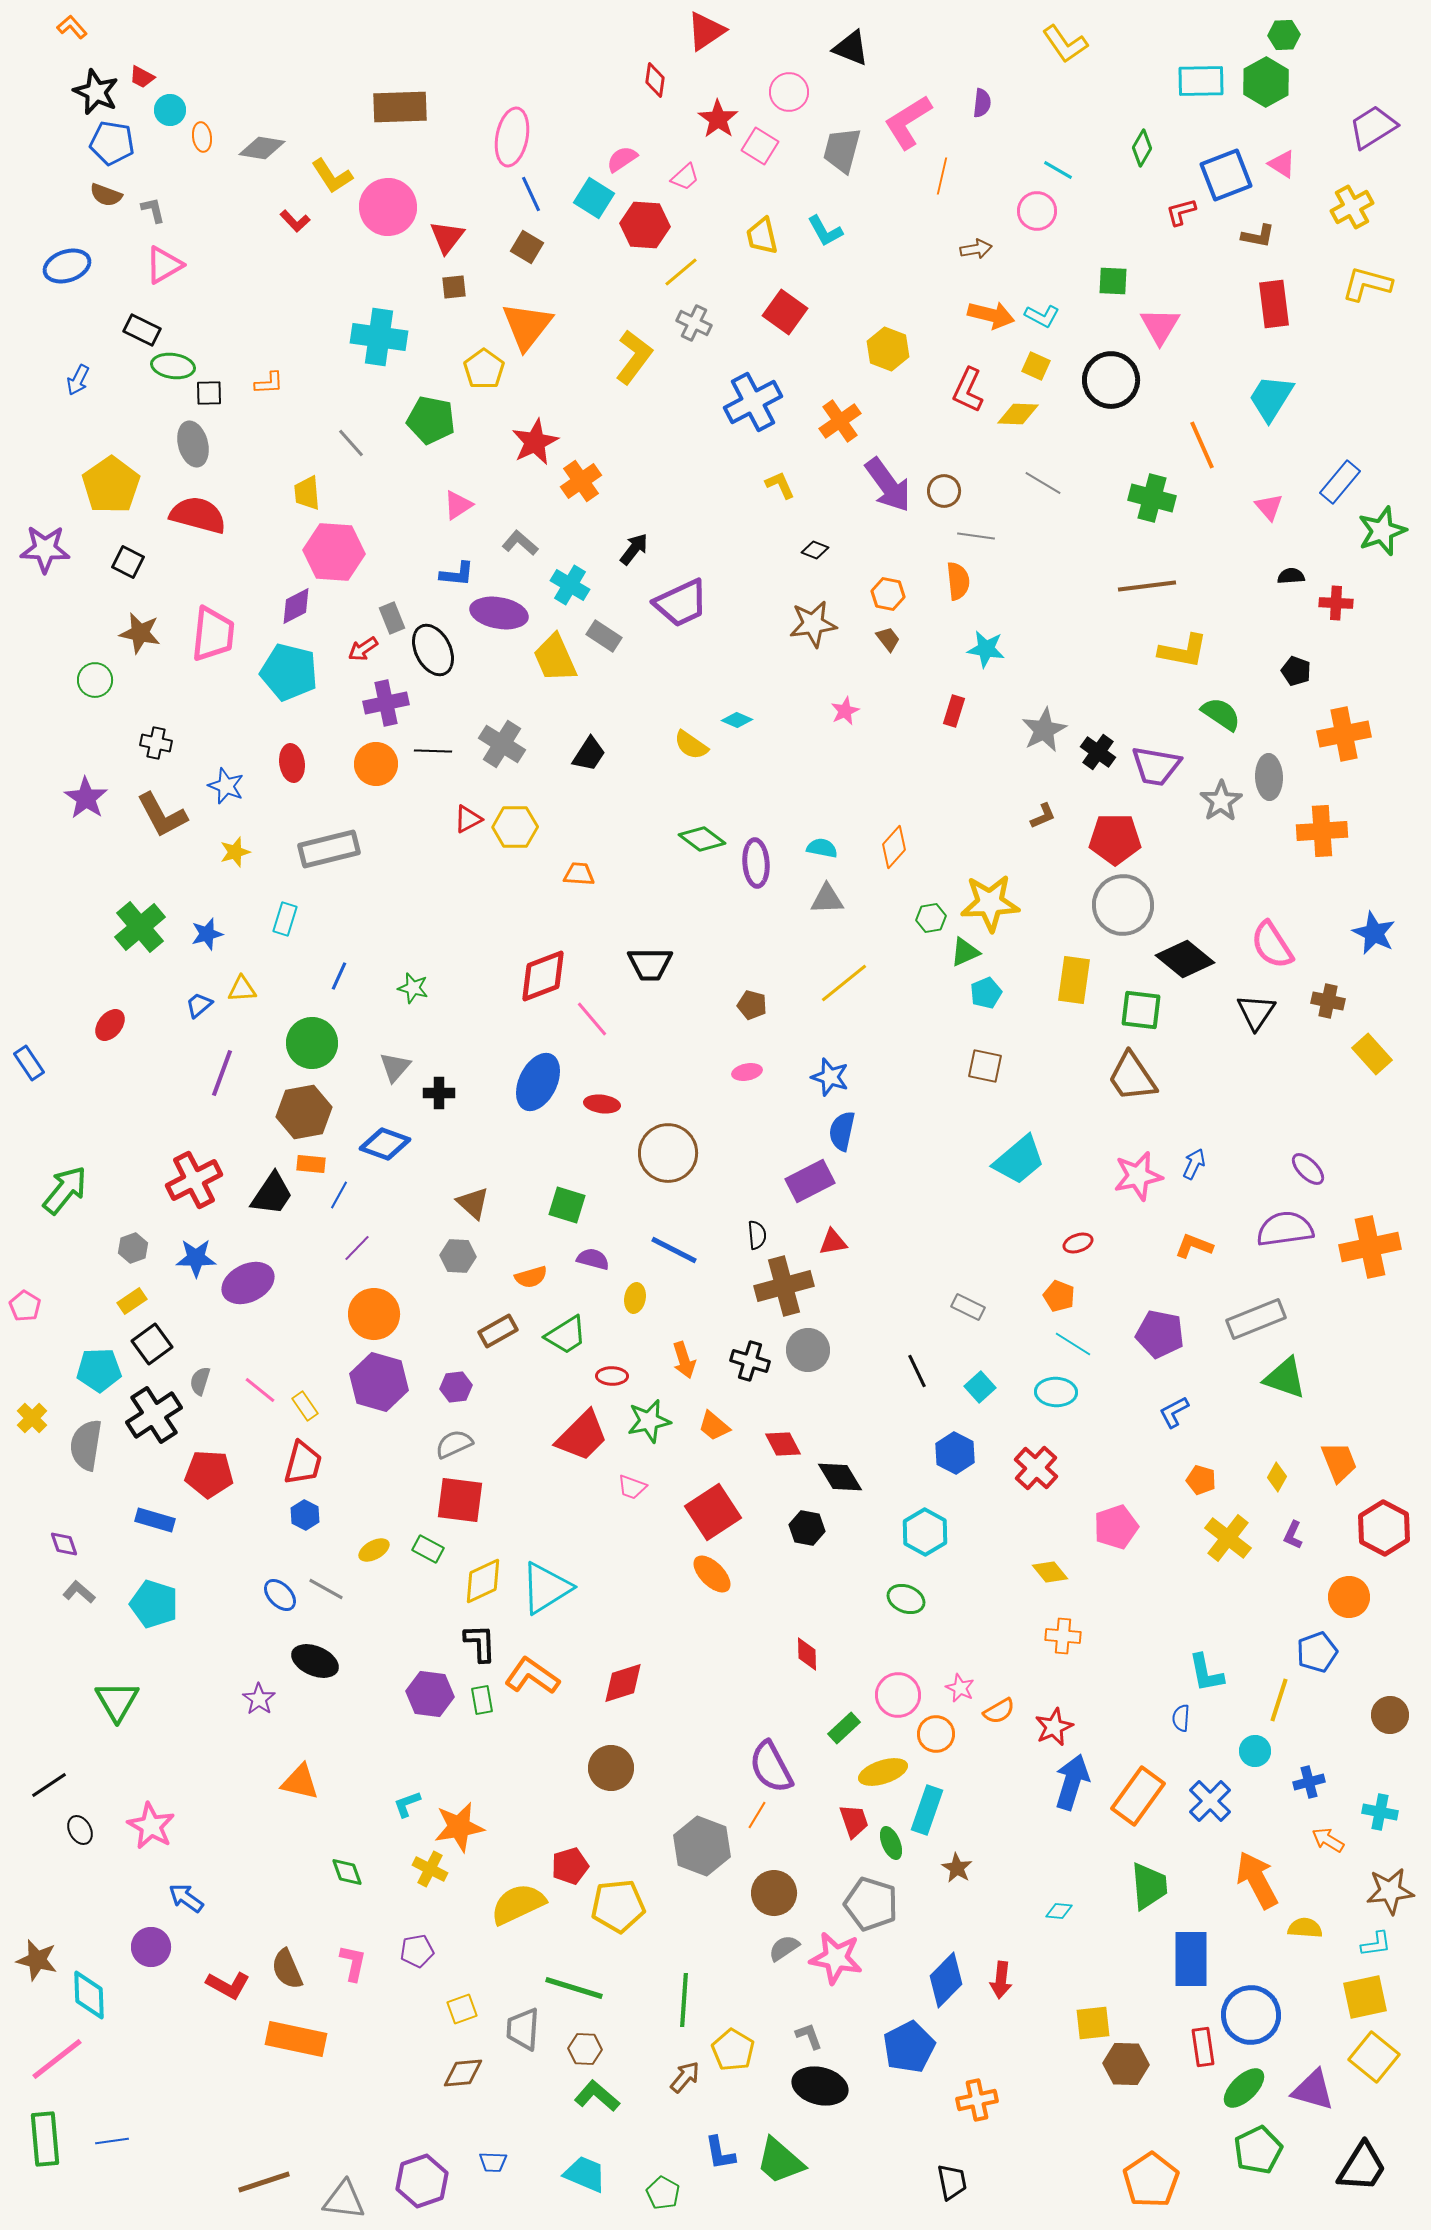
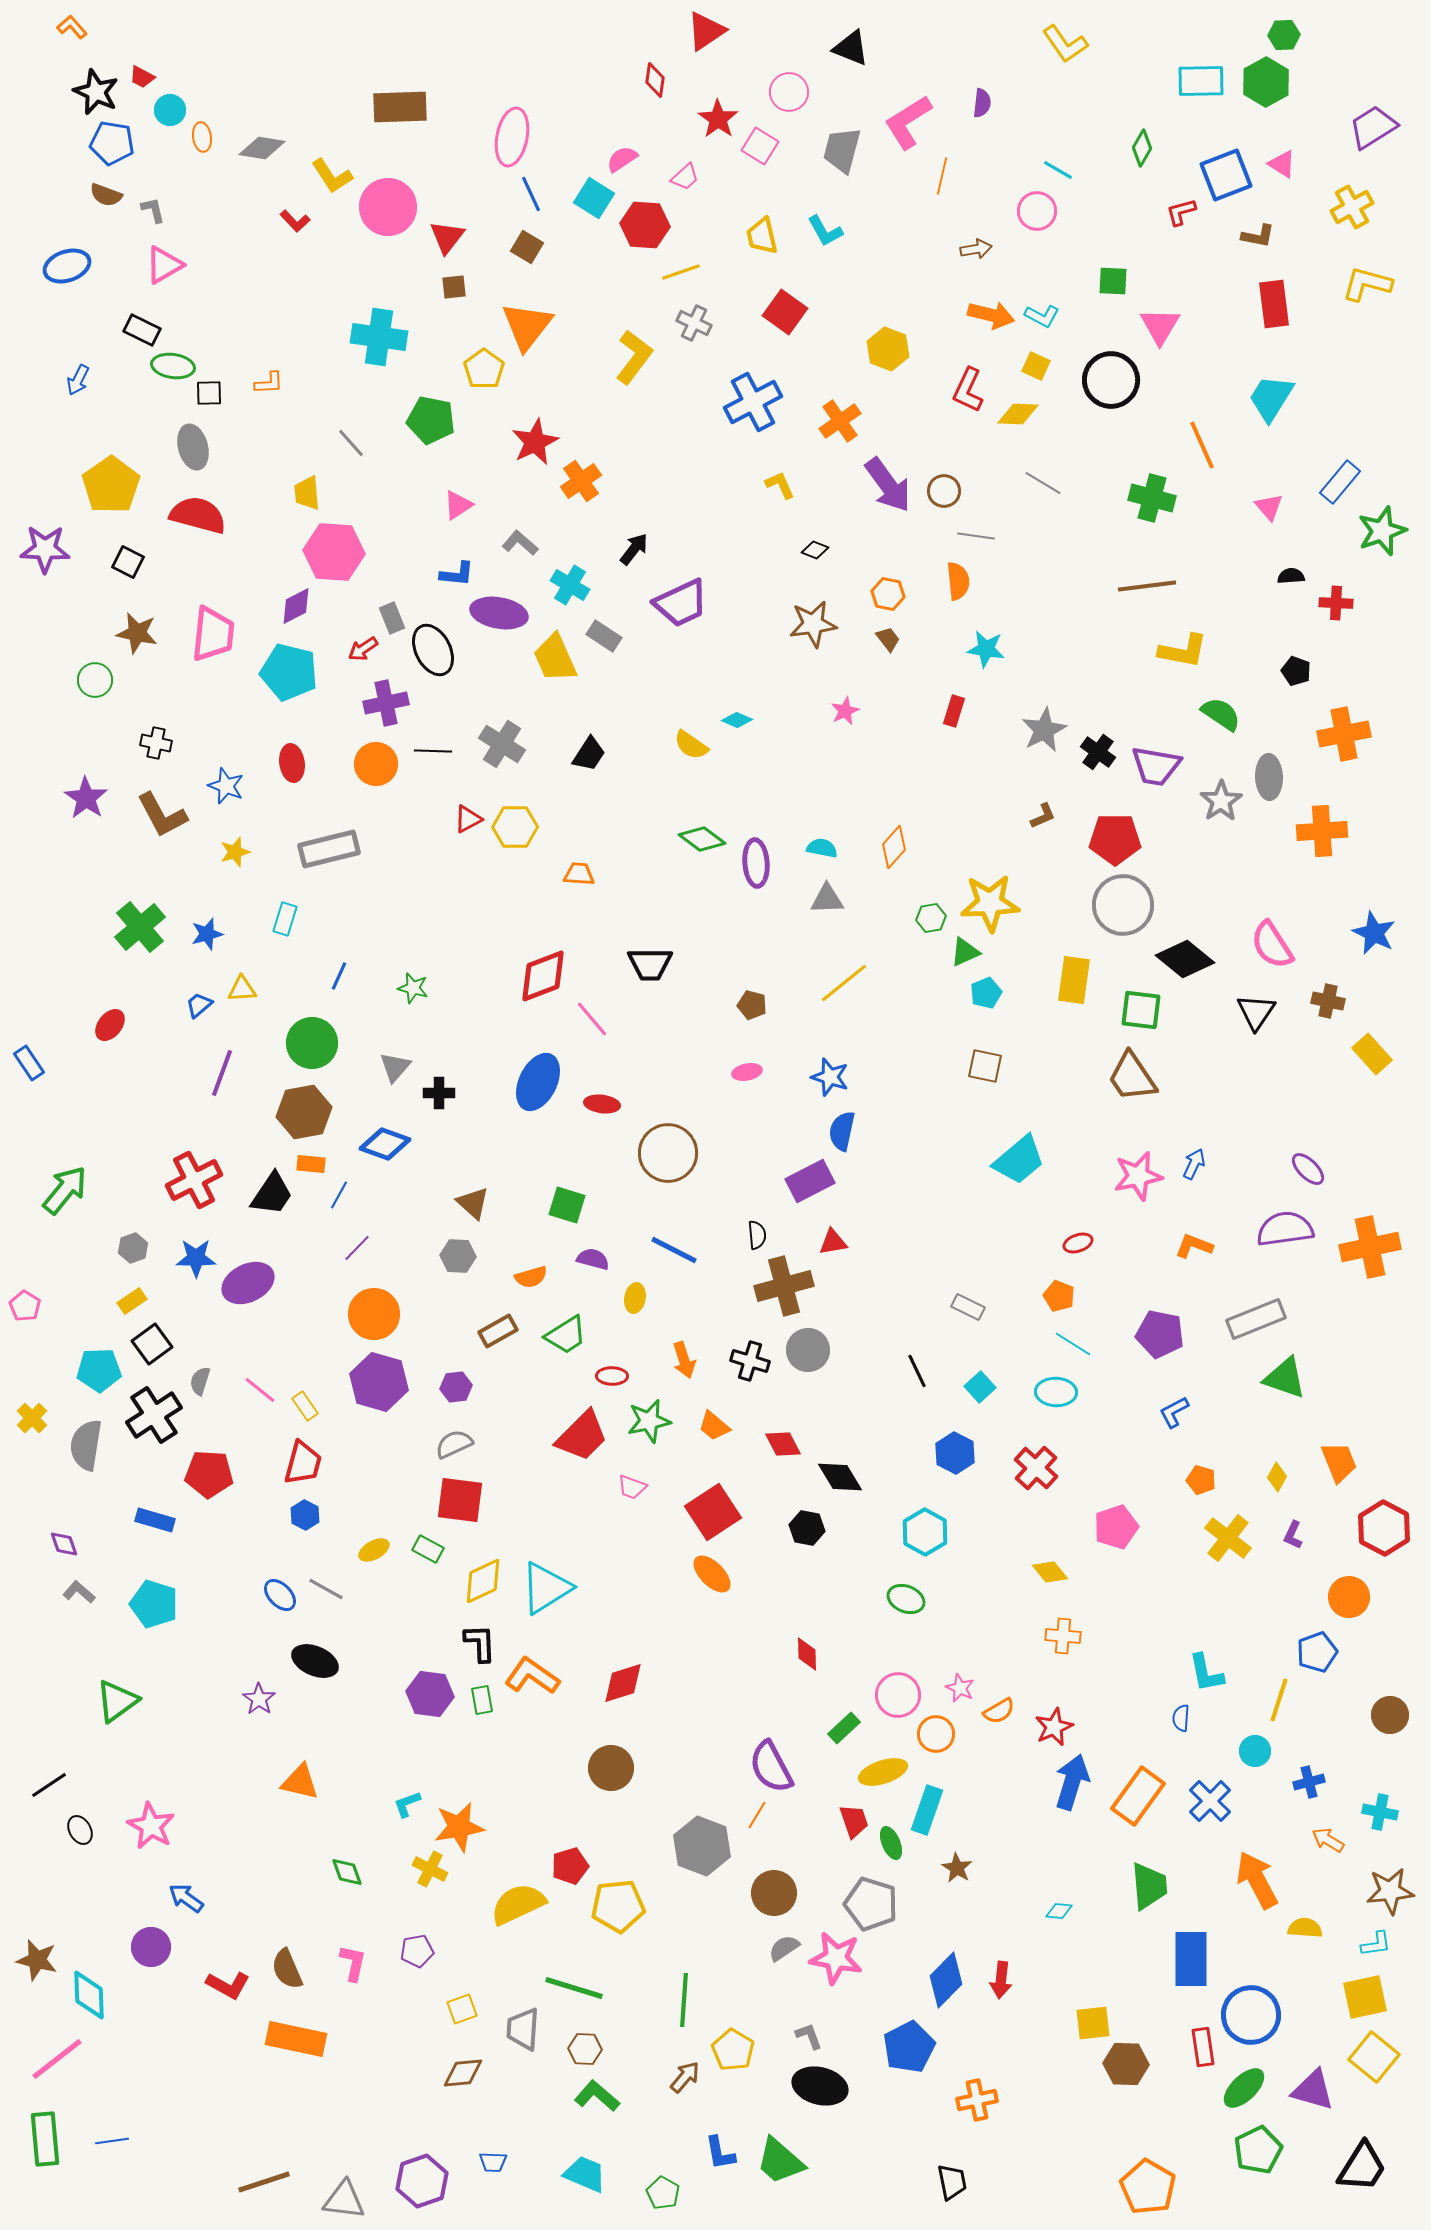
yellow line at (681, 272): rotated 21 degrees clockwise
gray ellipse at (193, 444): moved 3 px down
brown star at (140, 633): moved 3 px left
green triangle at (117, 1701): rotated 24 degrees clockwise
orange pentagon at (1151, 2180): moved 3 px left, 7 px down; rotated 8 degrees counterclockwise
